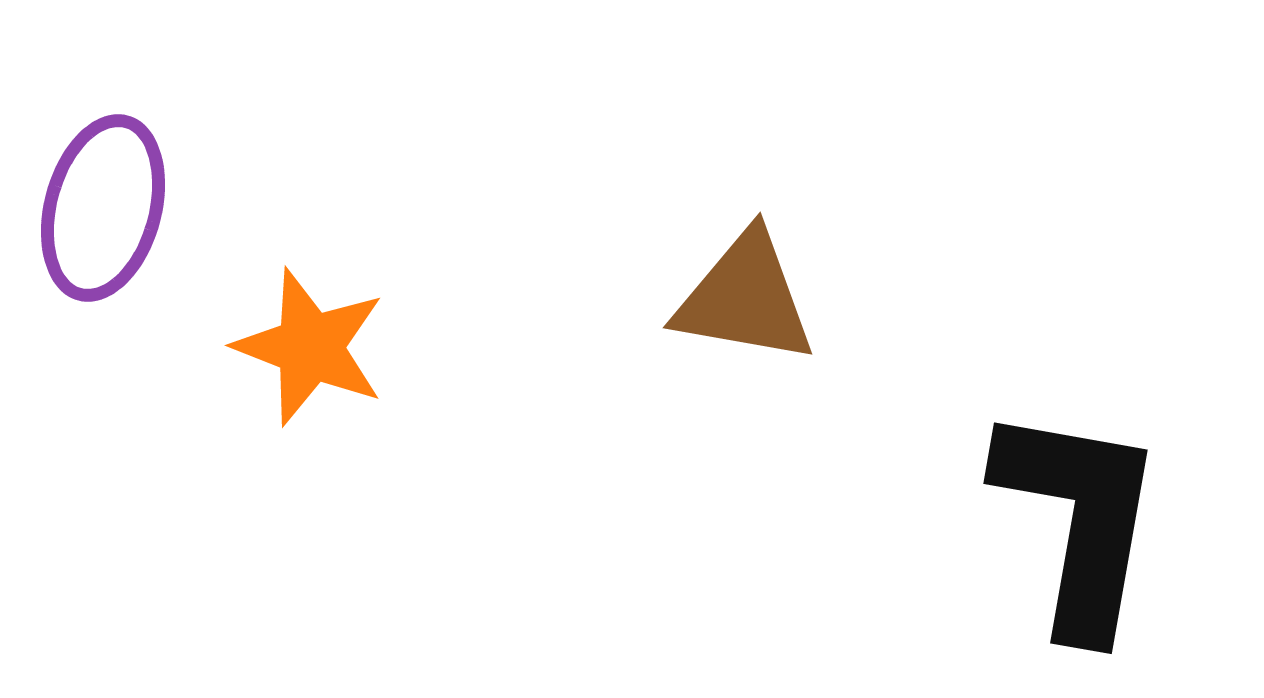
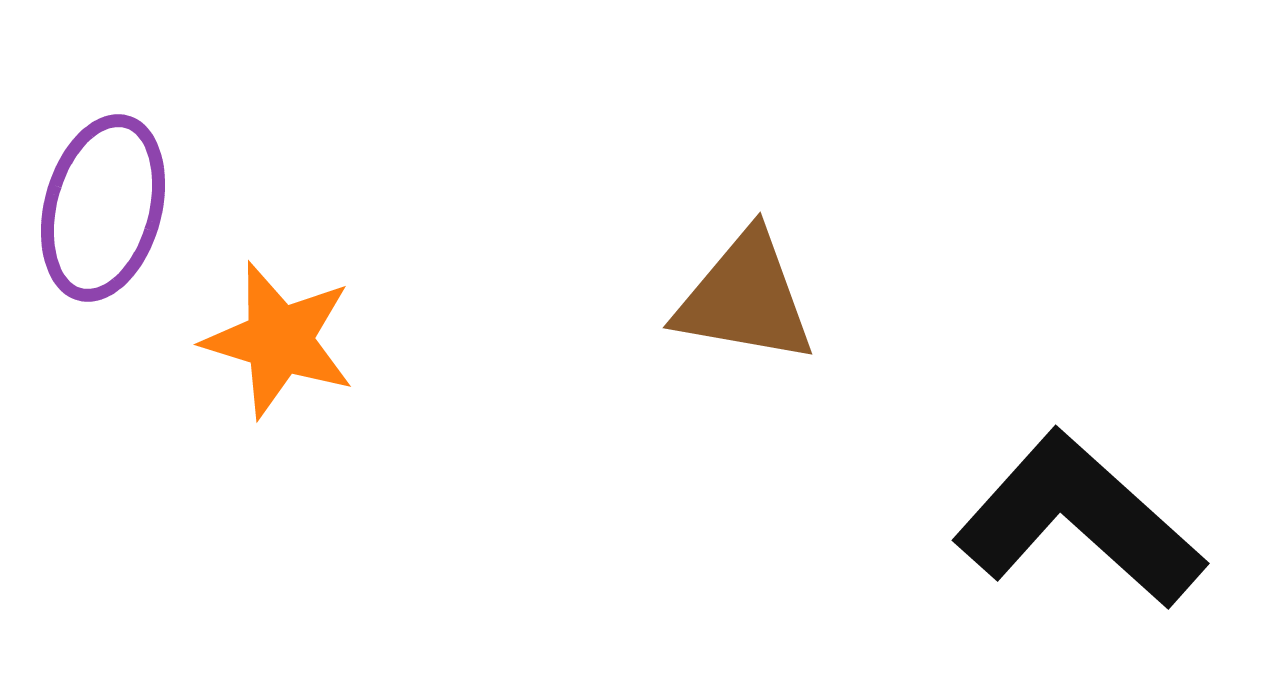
orange star: moved 31 px left, 7 px up; rotated 4 degrees counterclockwise
black L-shape: rotated 58 degrees counterclockwise
